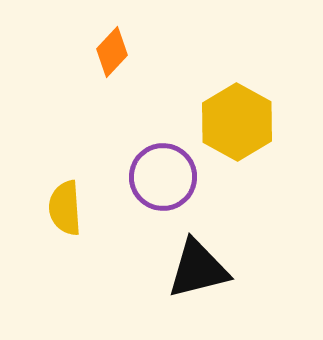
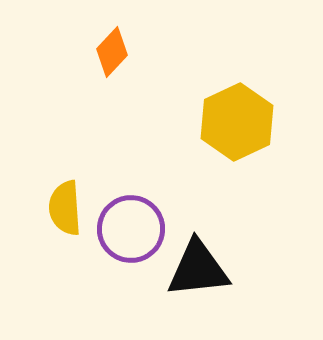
yellow hexagon: rotated 6 degrees clockwise
purple circle: moved 32 px left, 52 px down
black triangle: rotated 8 degrees clockwise
